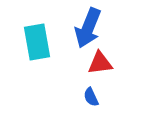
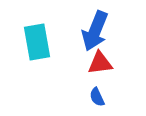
blue arrow: moved 7 px right, 3 px down
blue semicircle: moved 6 px right
